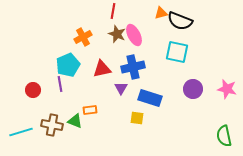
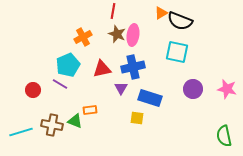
orange triangle: rotated 16 degrees counterclockwise
pink ellipse: moved 1 px left; rotated 35 degrees clockwise
purple line: rotated 49 degrees counterclockwise
